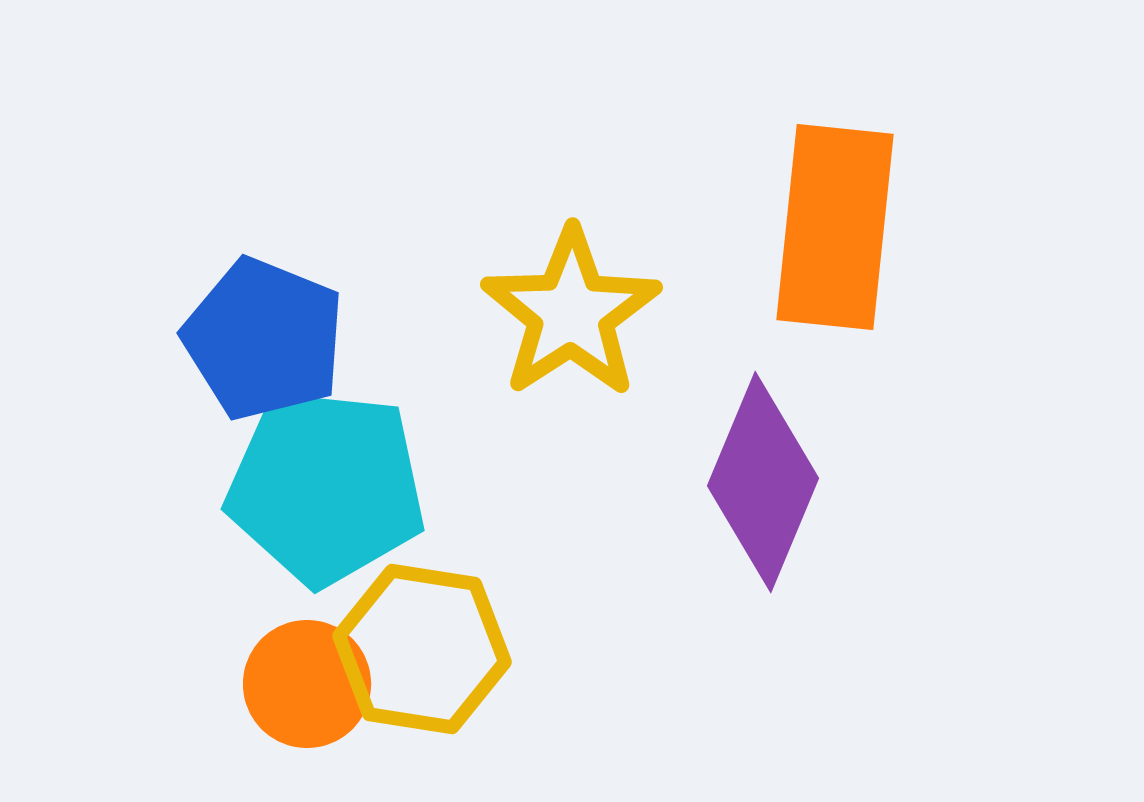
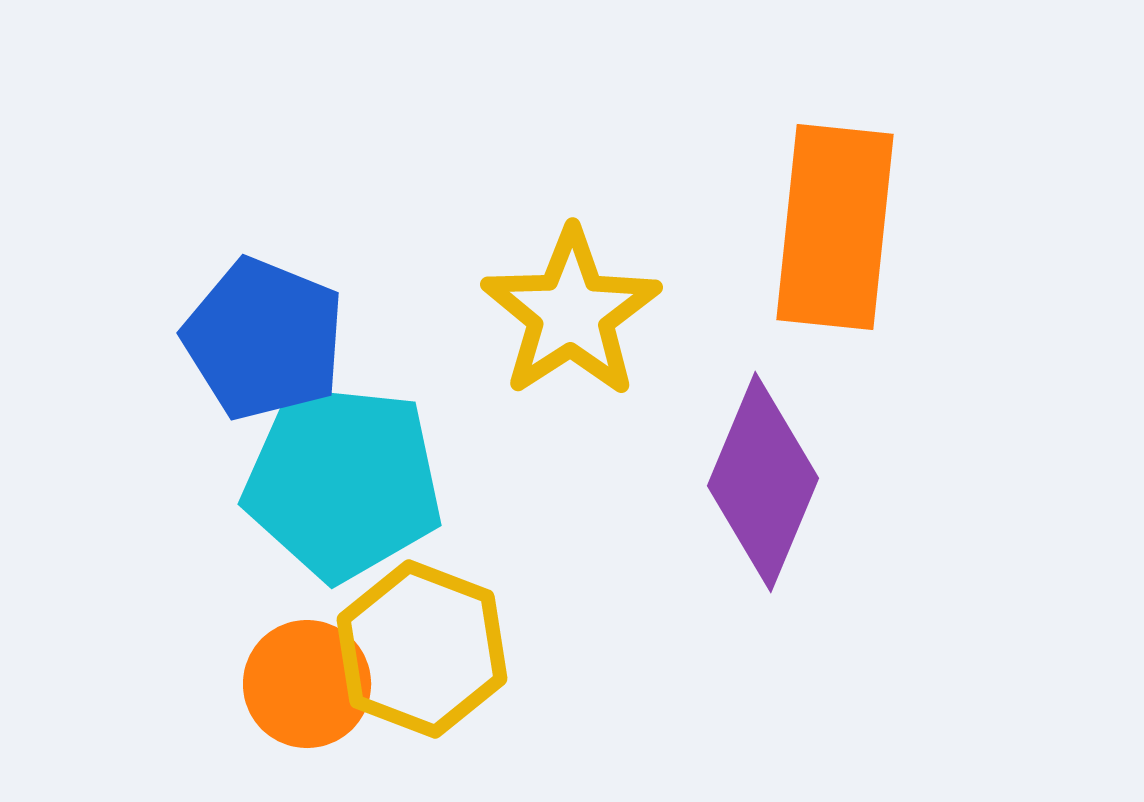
cyan pentagon: moved 17 px right, 5 px up
yellow hexagon: rotated 12 degrees clockwise
